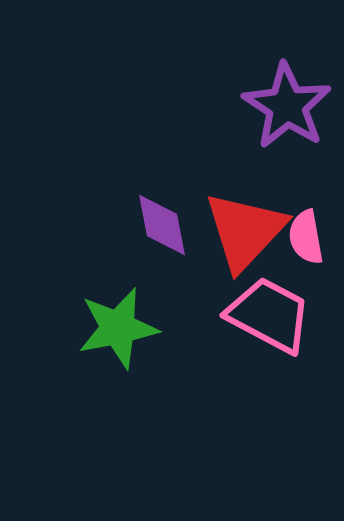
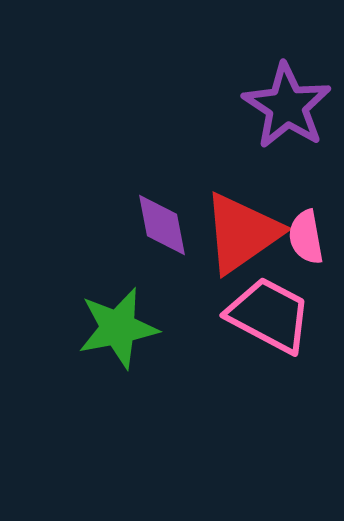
red triangle: moved 3 px left, 2 px down; rotated 12 degrees clockwise
